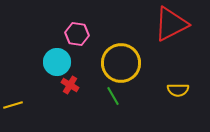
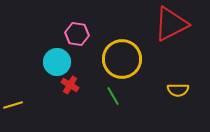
yellow circle: moved 1 px right, 4 px up
